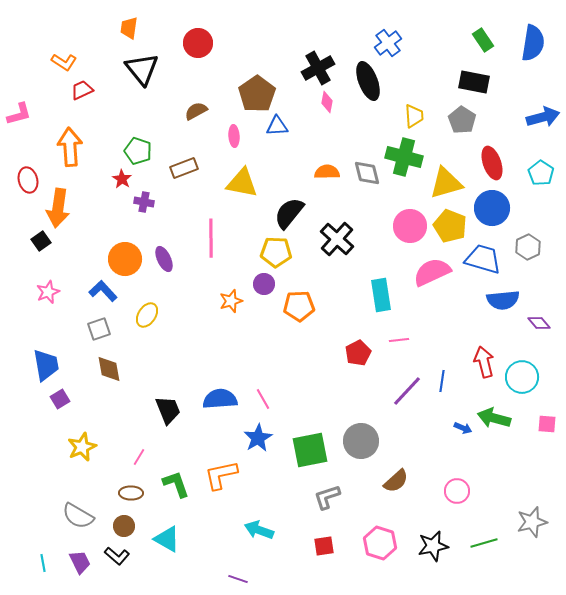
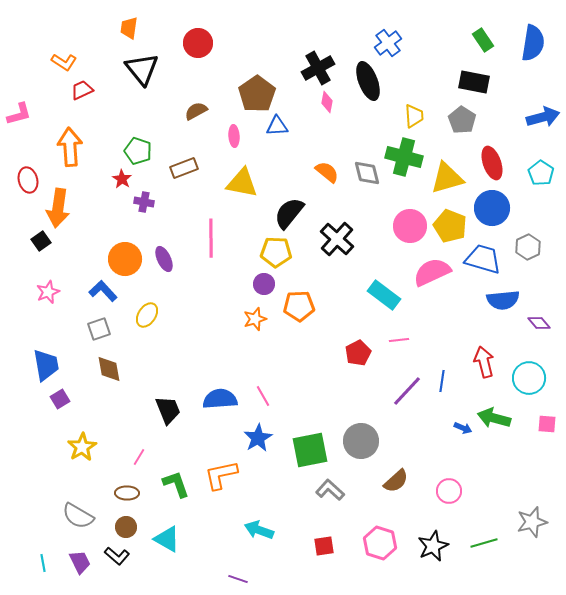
orange semicircle at (327, 172): rotated 40 degrees clockwise
yellow triangle at (446, 183): moved 1 px right, 5 px up
cyan rectangle at (381, 295): moved 3 px right; rotated 44 degrees counterclockwise
orange star at (231, 301): moved 24 px right, 18 px down
cyan circle at (522, 377): moved 7 px right, 1 px down
pink line at (263, 399): moved 3 px up
yellow star at (82, 447): rotated 8 degrees counterclockwise
pink circle at (457, 491): moved 8 px left
brown ellipse at (131, 493): moved 4 px left
gray L-shape at (327, 497): moved 3 px right, 7 px up; rotated 60 degrees clockwise
brown circle at (124, 526): moved 2 px right, 1 px down
black star at (433, 546): rotated 12 degrees counterclockwise
